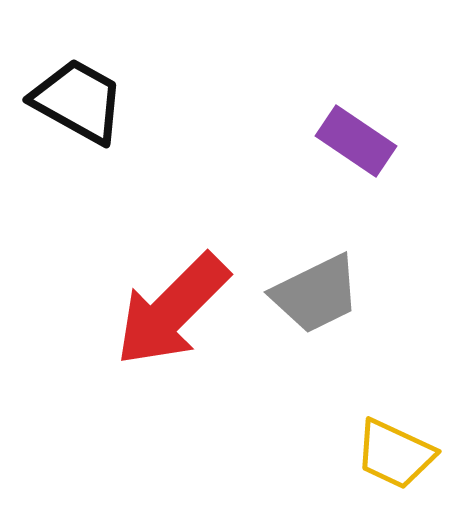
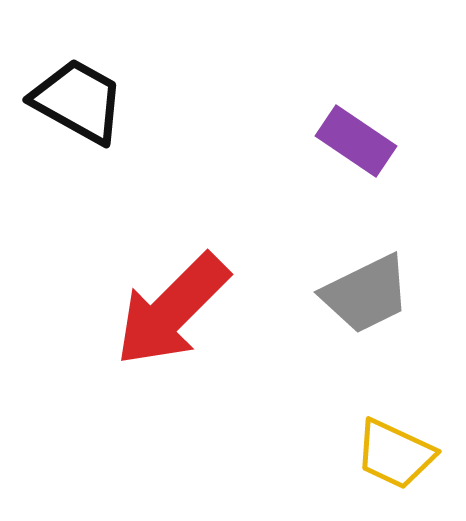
gray trapezoid: moved 50 px right
